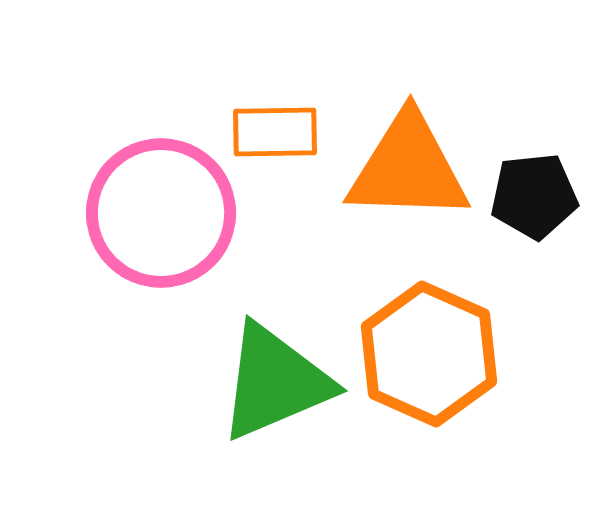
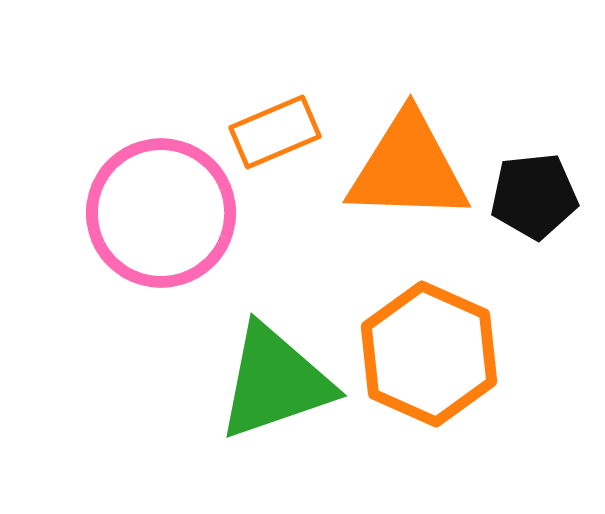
orange rectangle: rotated 22 degrees counterclockwise
green triangle: rotated 4 degrees clockwise
